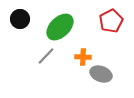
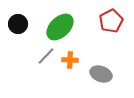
black circle: moved 2 px left, 5 px down
orange cross: moved 13 px left, 3 px down
